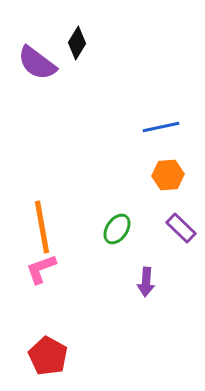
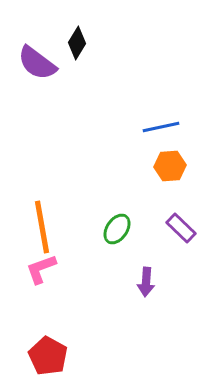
orange hexagon: moved 2 px right, 9 px up
